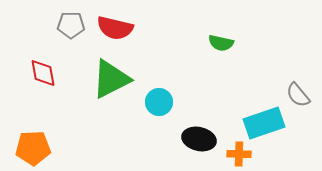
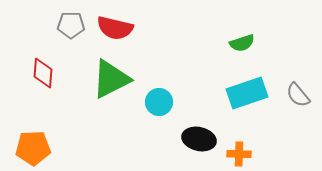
green semicircle: moved 21 px right; rotated 30 degrees counterclockwise
red diamond: rotated 16 degrees clockwise
cyan rectangle: moved 17 px left, 30 px up
